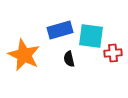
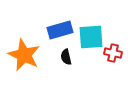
cyan square: moved 1 px down; rotated 12 degrees counterclockwise
red cross: rotated 18 degrees clockwise
black semicircle: moved 3 px left, 2 px up
